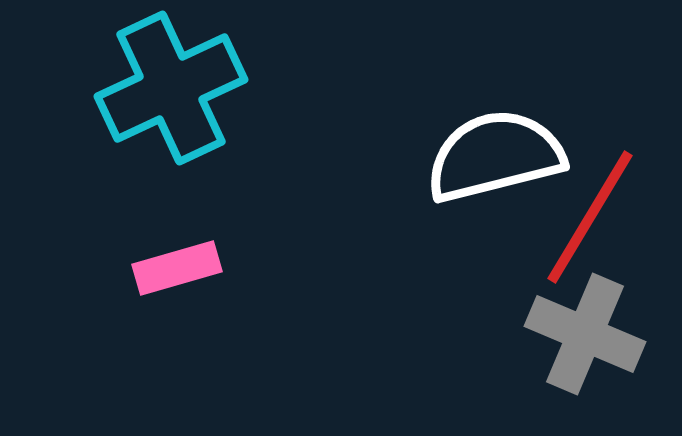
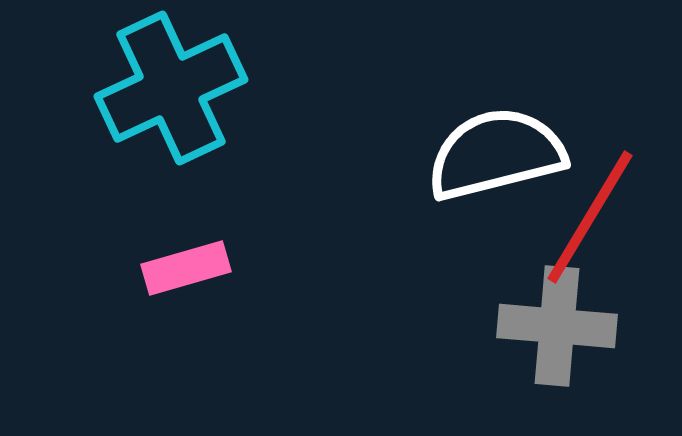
white semicircle: moved 1 px right, 2 px up
pink rectangle: moved 9 px right
gray cross: moved 28 px left, 8 px up; rotated 18 degrees counterclockwise
